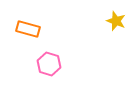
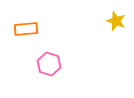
orange rectangle: moved 2 px left; rotated 20 degrees counterclockwise
